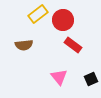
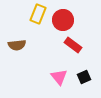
yellow rectangle: rotated 30 degrees counterclockwise
brown semicircle: moved 7 px left
black square: moved 7 px left, 2 px up
